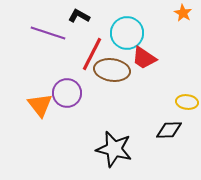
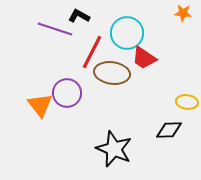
orange star: rotated 24 degrees counterclockwise
purple line: moved 7 px right, 4 px up
red line: moved 2 px up
brown ellipse: moved 3 px down
black star: rotated 9 degrees clockwise
